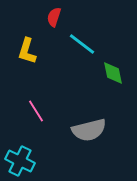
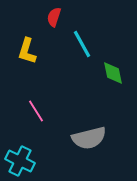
cyan line: rotated 24 degrees clockwise
gray semicircle: moved 8 px down
